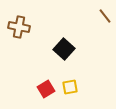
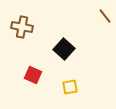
brown cross: moved 3 px right
red square: moved 13 px left, 14 px up; rotated 36 degrees counterclockwise
